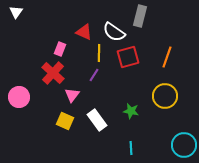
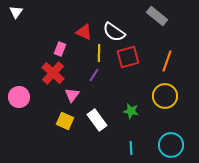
gray rectangle: moved 17 px right; rotated 65 degrees counterclockwise
orange line: moved 4 px down
cyan circle: moved 13 px left
